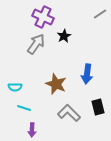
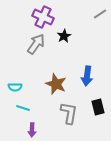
blue arrow: moved 2 px down
cyan line: moved 1 px left
gray L-shape: rotated 55 degrees clockwise
